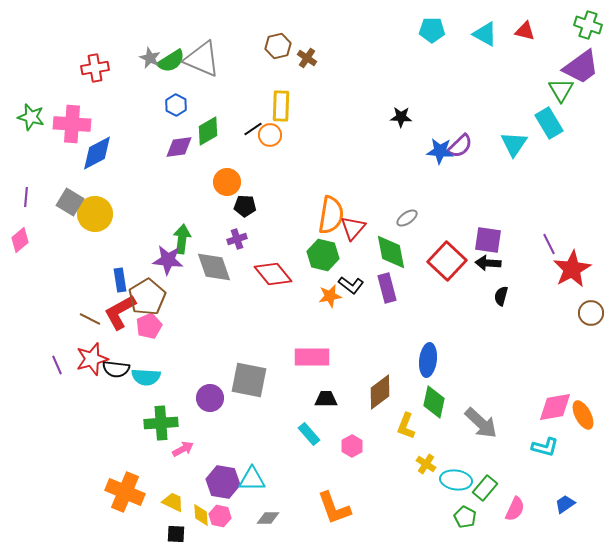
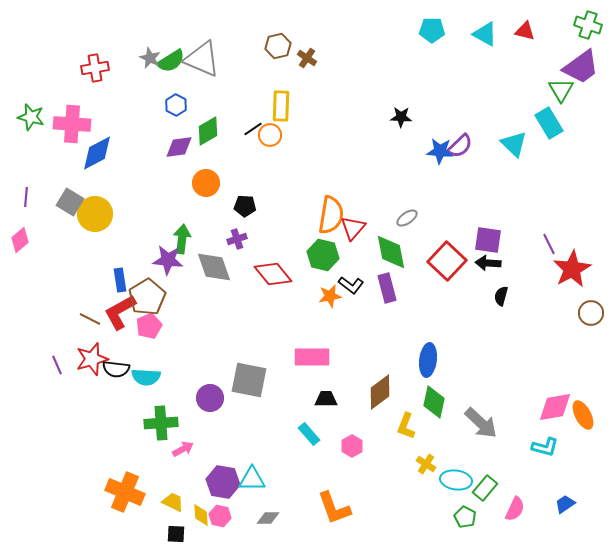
cyan triangle at (514, 144): rotated 20 degrees counterclockwise
orange circle at (227, 182): moved 21 px left, 1 px down
